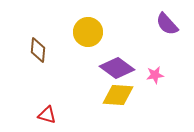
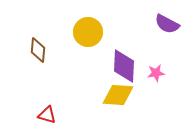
purple semicircle: rotated 20 degrees counterclockwise
purple diamond: moved 7 px right, 2 px up; rotated 56 degrees clockwise
pink star: moved 1 px right, 2 px up
